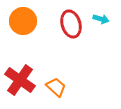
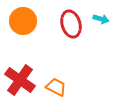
orange trapezoid: rotated 15 degrees counterclockwise
